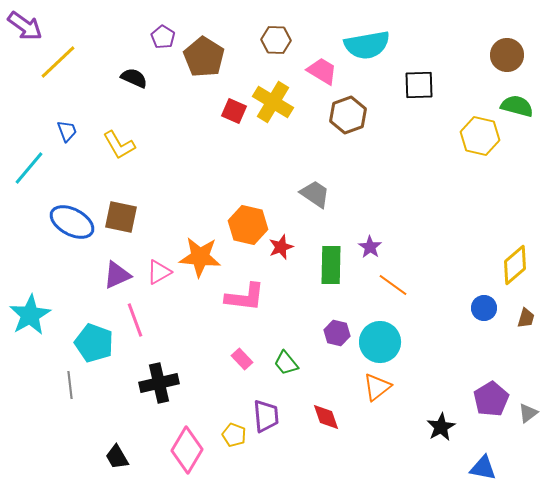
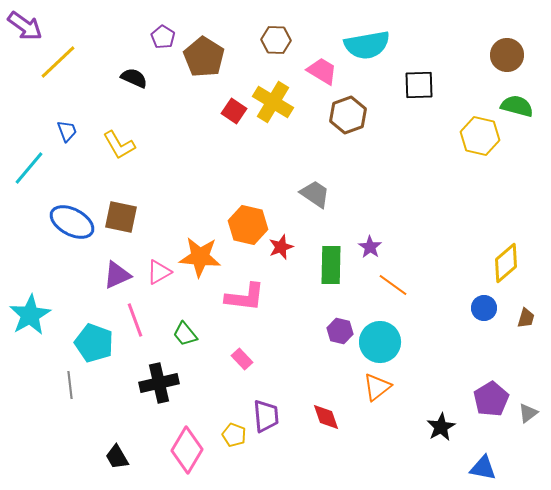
red square at (234, 111): rotated 10 degrees clockwise
yellow diamond at (515, 265): moved 9 px left, 2 px up
purple hexagon at (337, 333): moved 3 px right, 2 px up
green trapezoid at (286, 363): moved 101 px left, 29 px up
